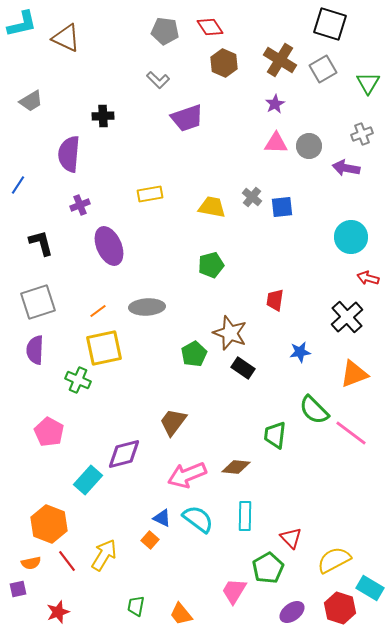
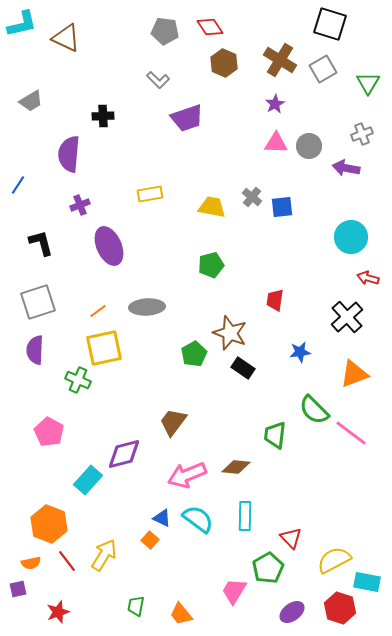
cyan rectangle at (370, 588): moved 3 px left, 6 px up; rotated 20 degrees counterclockwise
